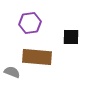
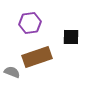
brown rectangle: rotated 24 degrees counterclockwise
